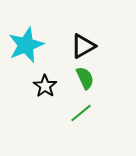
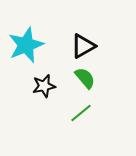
green semicircle: rotated 15 degrees counterclockwise
black star: moved 1 px left; rotated 25 degrees clockwise
